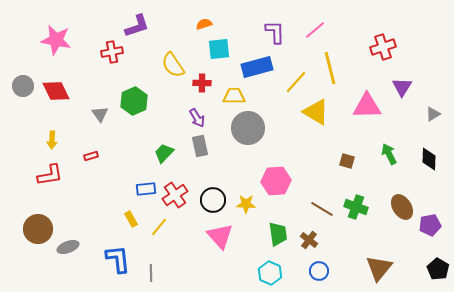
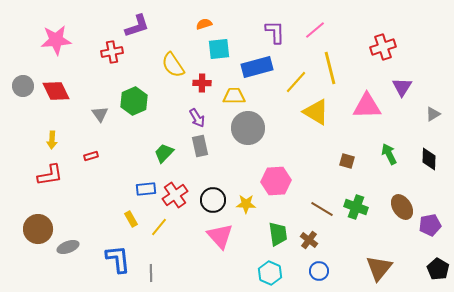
pink star at (56, 40): rotated 16 degrees counterclockwise
